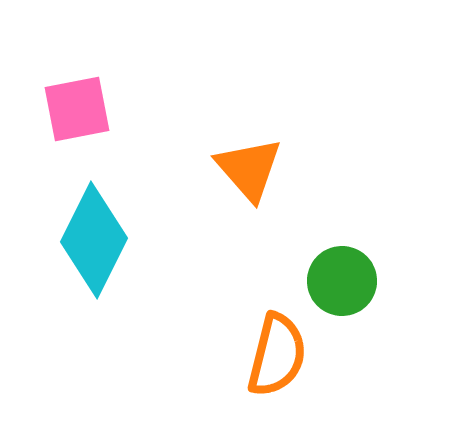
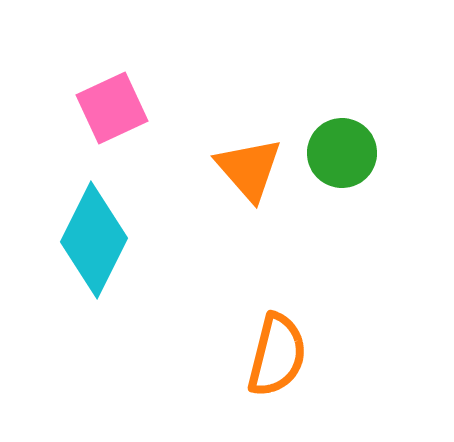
pink square: moved 35 px right, 1 px up; rotated 14 degrees counterclockwise
green circle: moved 128 px up
